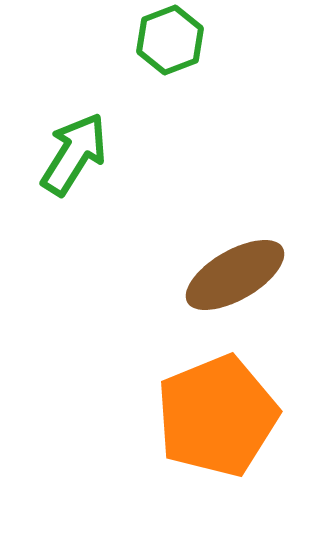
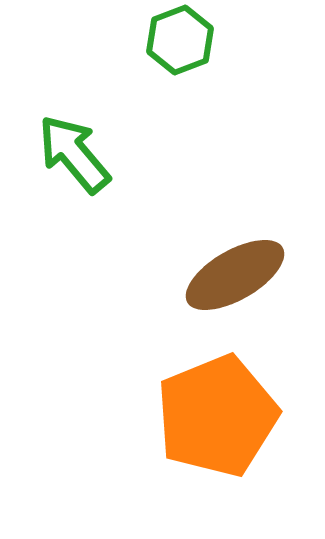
green hexagon: moved 10 px right
green arrow: rotated 72 degrees counterclockwise
